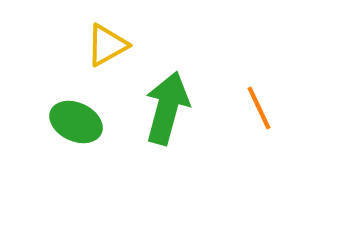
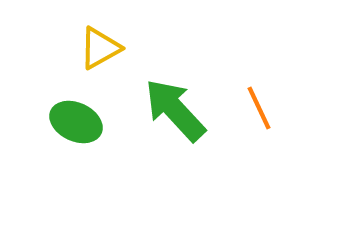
yellow triangle: moved 7 px left, 3 px down
green arrow: moved 8 px right, 2 px down; rotated 58 degrees counterclockwise
